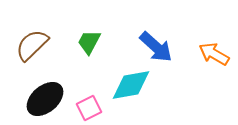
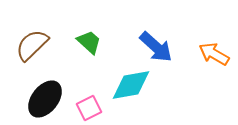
green trapezoid: rotated 104 degrees clockwise
black ellipse: rotated 12 degrees counterclockwise
